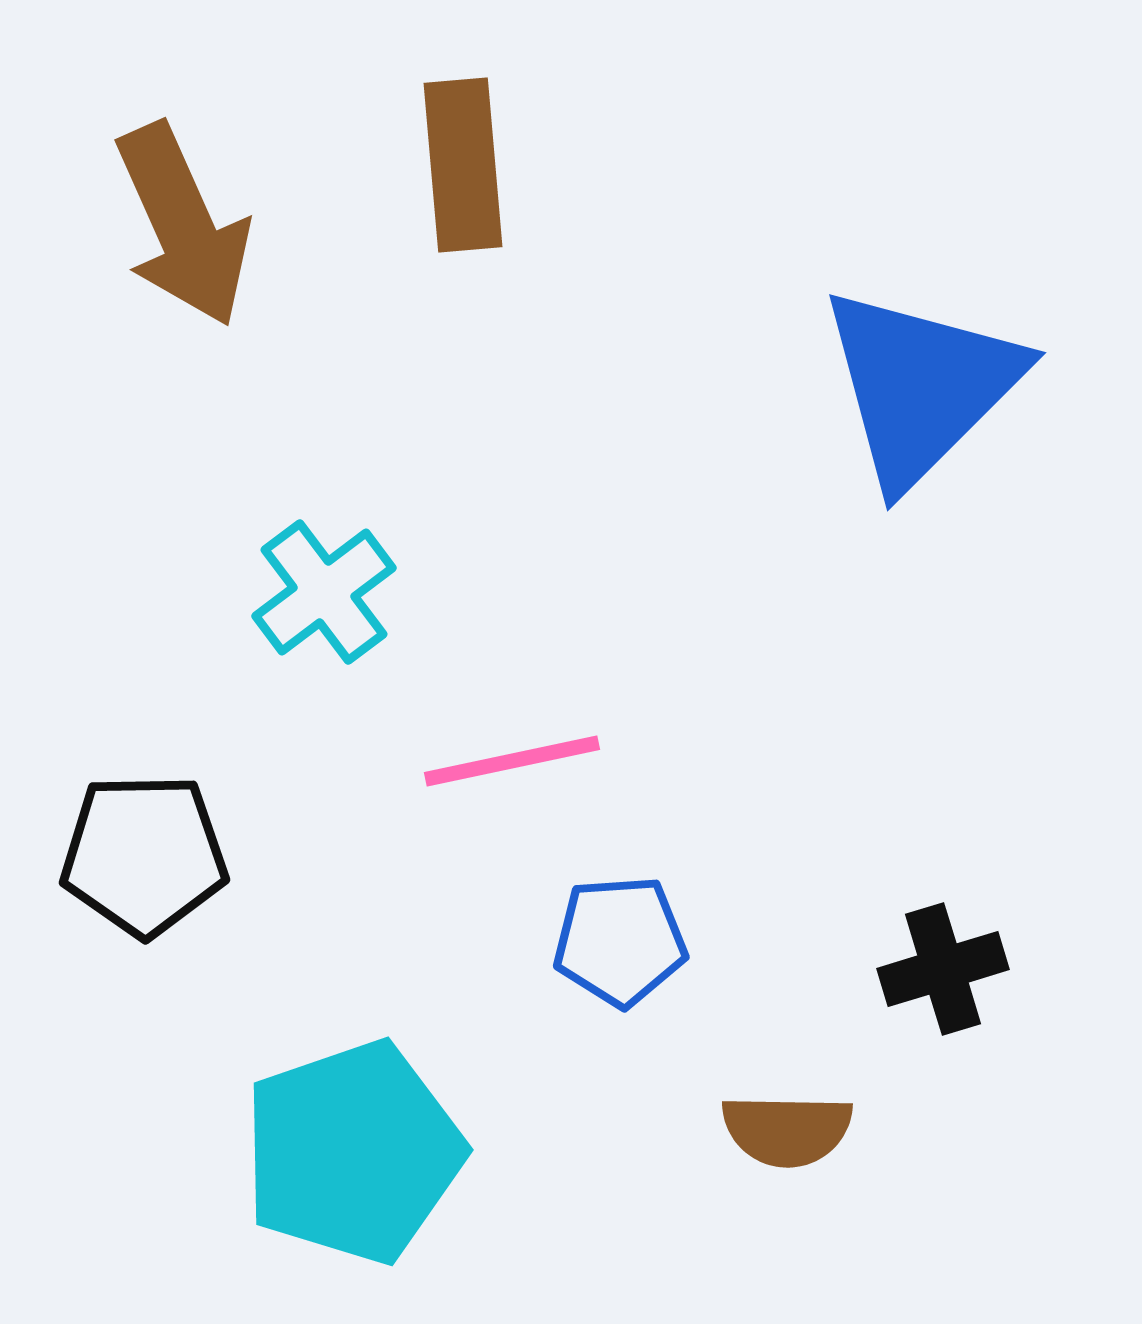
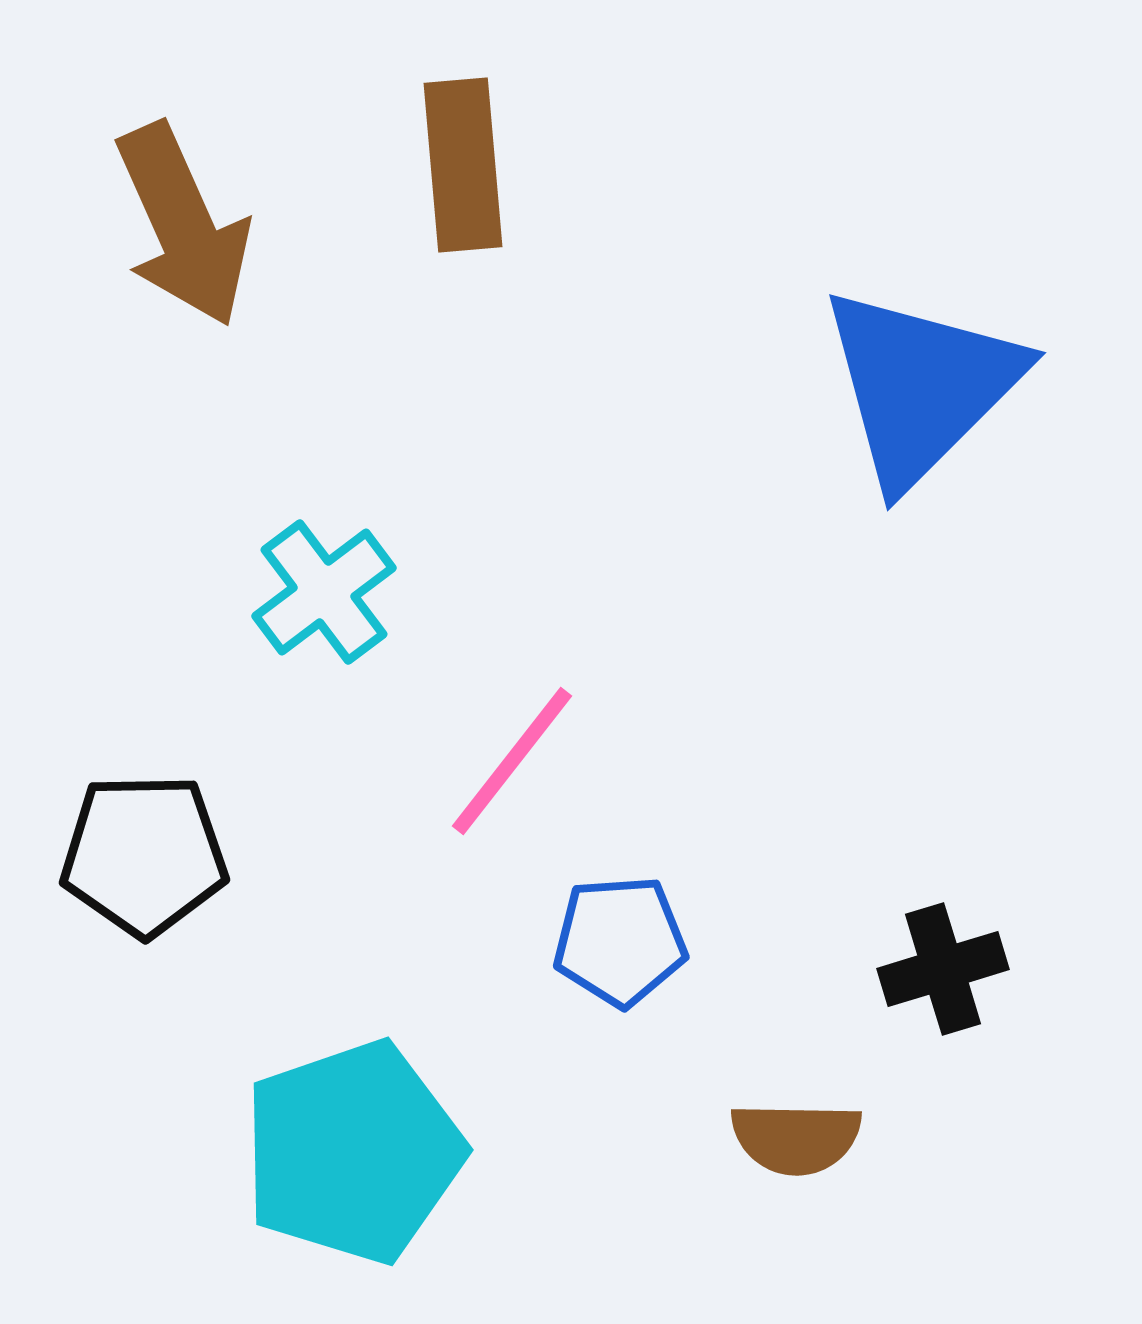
pink line: rotated 40 degrees counterclockwise
brown semicircle: moved 9 px right, 8 px down
